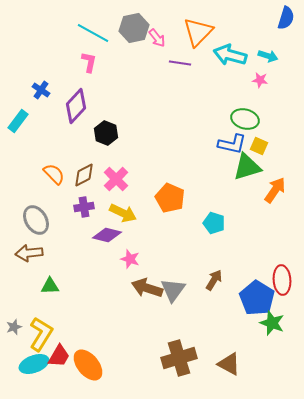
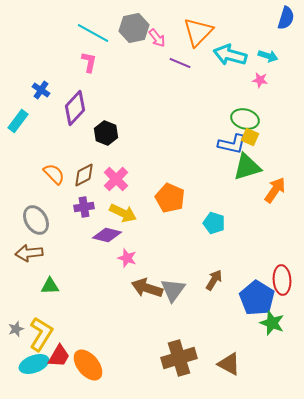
purple line at (180, 63): rotated 15 degrees clockwise
purple diamond at (76, 106): moved 1 px left, 2 px down
yellow square at (259, 146): moved 9 px left, 9 px up
pink star at (130, 259): moved 3 px left, 1 px up
gray star at (14, 327): moved 2 px right, 2 px down
